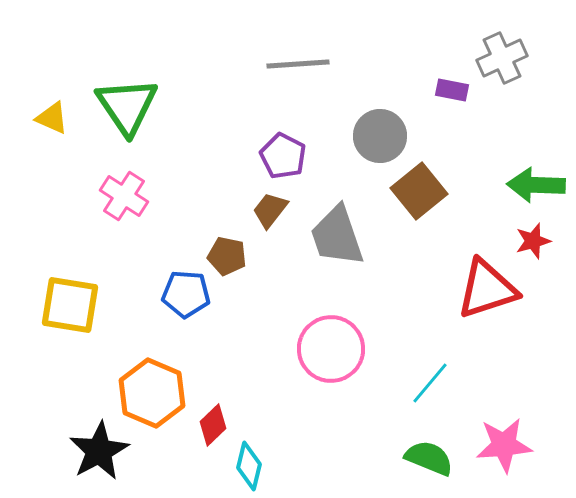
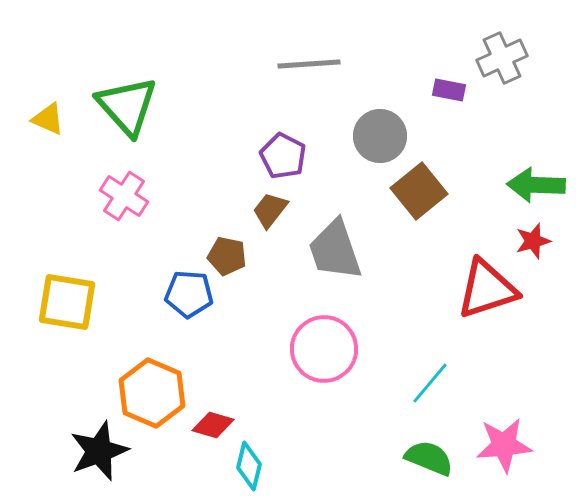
gray line: moved 11 px right
purple rectangle: moved 3 px left
green triangle: rotated 8 degrees counterclockwise
yellow triangle: moved 4 px left, 1 px down
gray trapezoid: moved 2 px left, 14 px down
blue pentagon: moved 3 px right
yellow square: moved 3 px left, 3 px up
pink circle: moved 7 px left
red diamond: rotated 60 degrees clockwise
black star: rotated 8 degrees clockwise
